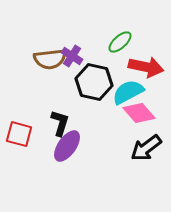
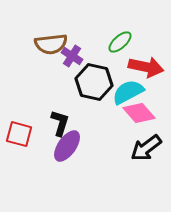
brown semicircle: moved 1 px right, 15 px up
